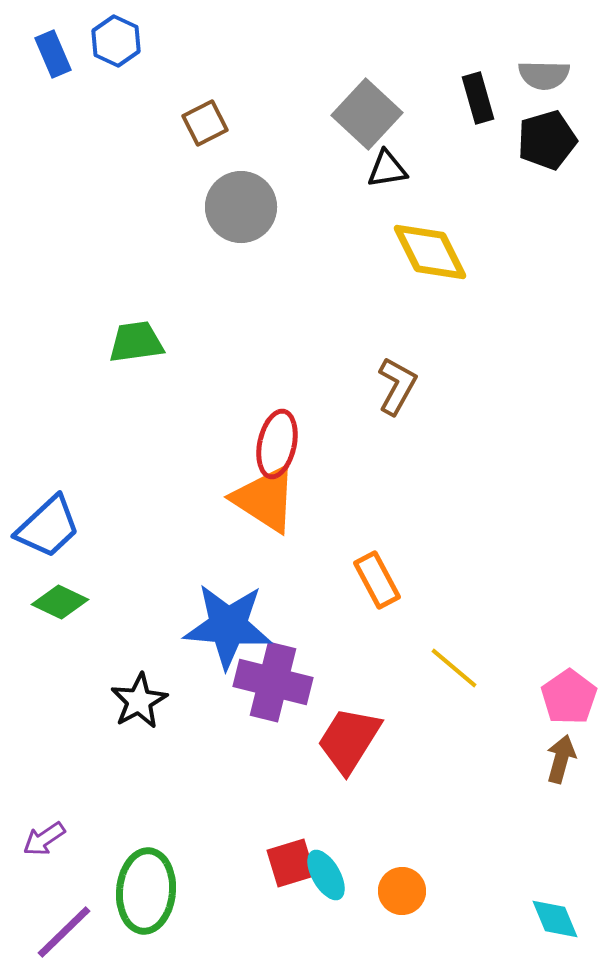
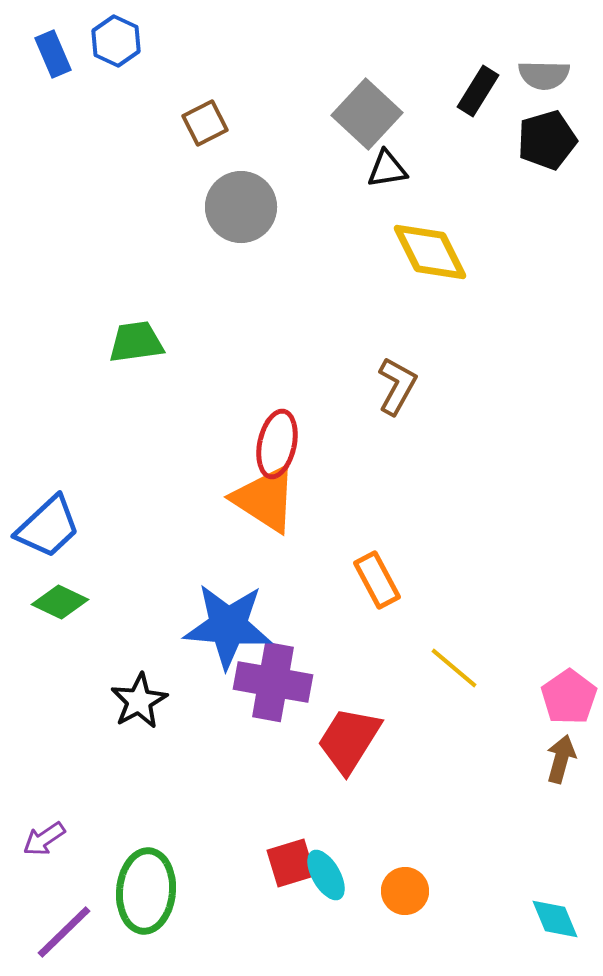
black rectangle: moved 7 px up; rotated 48 degrees clockwise
purple cross: rotated 4 degrees counterclockwise
orange circle: moved 3 px right
